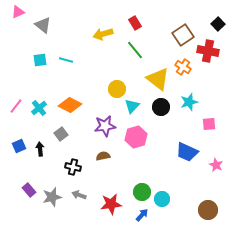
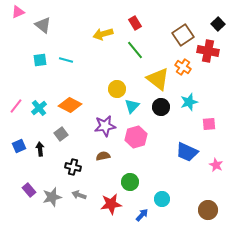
green circle: moved 12 px left, 10 px up
